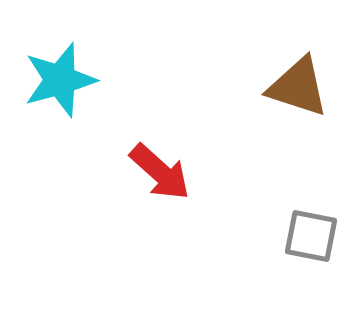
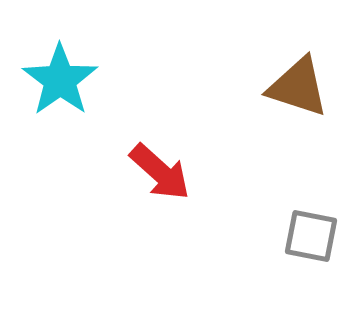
cyan star: rotated 20 degrees counterclockwise
